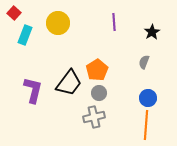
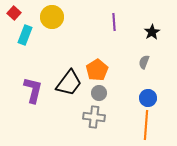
yellow circle: moved 6 px left, 6 px up
gray cross: rotated 20 degrees clockwise
